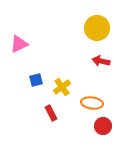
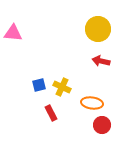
yellow circle: moved 1 px right, 1 px down
pink triangle: moved 6 px left, 11 px up; rotated 30 degrees clockwise
blue square: moved 3 px right, 5 px down
yellow cross: rotated 30 degrees counterclockwise
red circle: moved 1 px left, 1 px up
